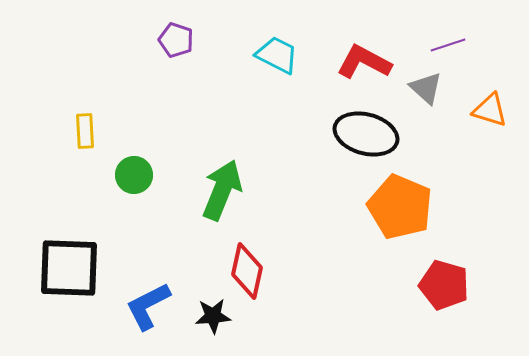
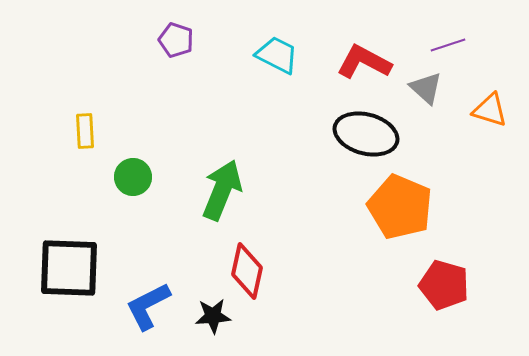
green circle: moved 1 px left, 2 px down
